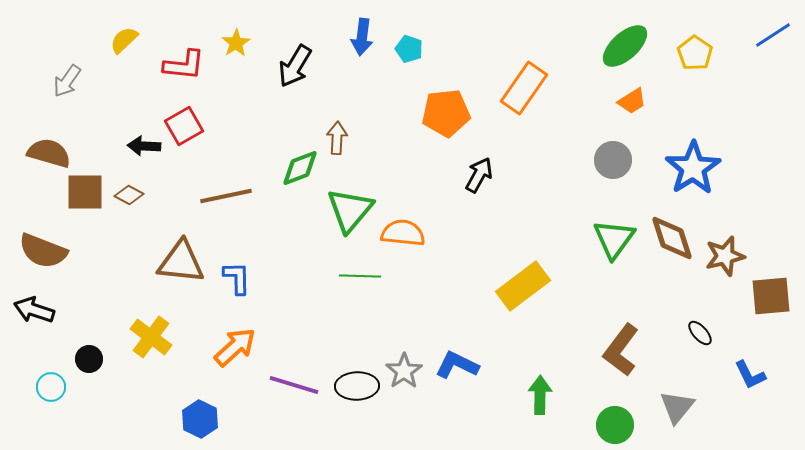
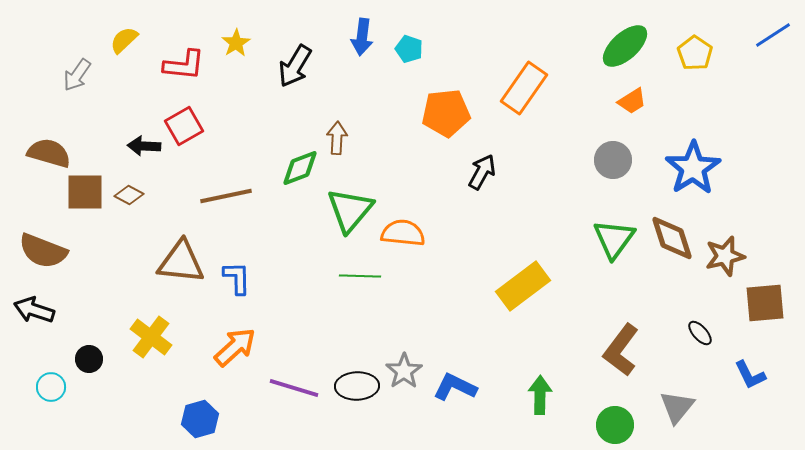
gray arrow at (67, 81): moved 10 px right, 6 px up
black arrow at (479, 175): moved 3 px right, 3 px up
brown square at (771, 296): moved 6 px left, 7 px down
blue L-shape at (457, 365): moved 2 px left, 22 px down
purple line at (294, 385): moved 3 px down
blue hexagon at (200, 419): rotated 18 degrees clockwise
